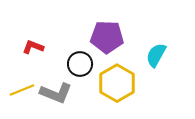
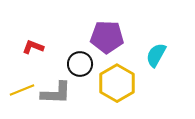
gray L-shape: rotated 20 degrees counterclockwise
